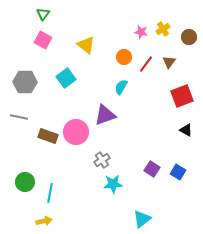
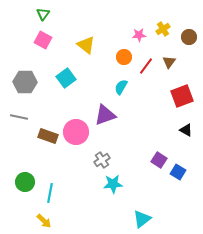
pink star: moved 2 px left, 3 px down; rotated 16 degrees counterclockwise
red line: moved 2 px down
purple square: moved 7 px right, 9 px up
yellow arrow: rotated 56 degrees clockwise
